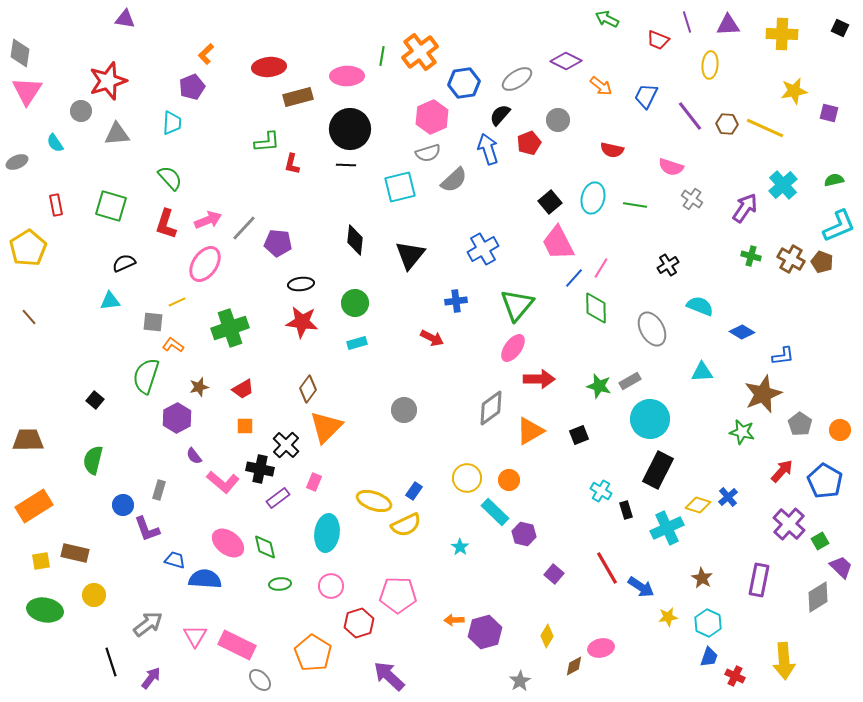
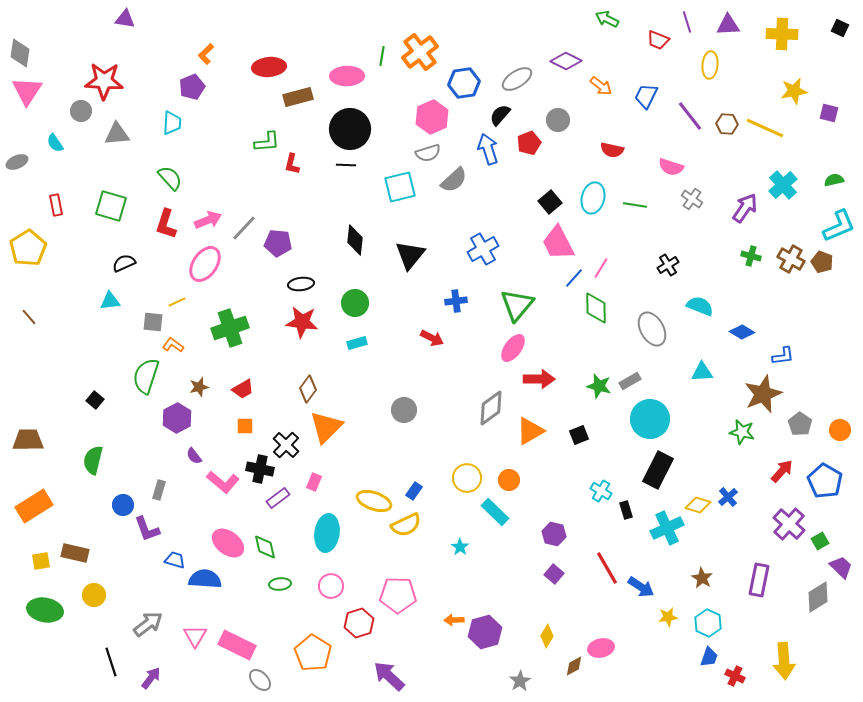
red star at (108, 81): moved 4 px left; rotated 21 degrees clockwise
purple hexagon at (524, 534): moved 30 px right
